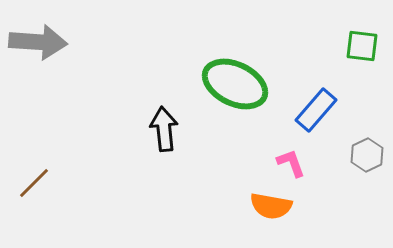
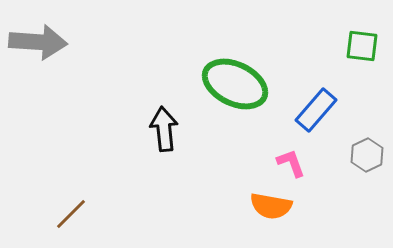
brown line: moved 37 px right, 31 px down
